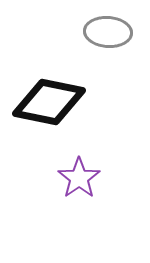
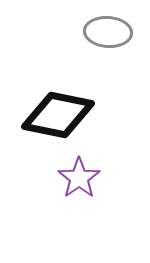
black diamond: moved 9 px right, 13 px down
